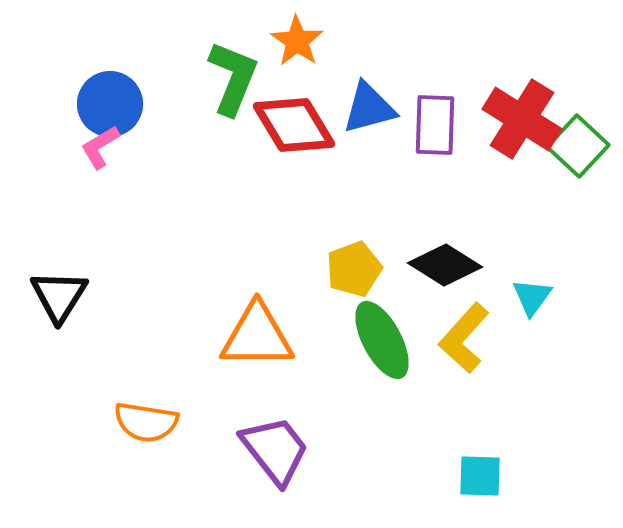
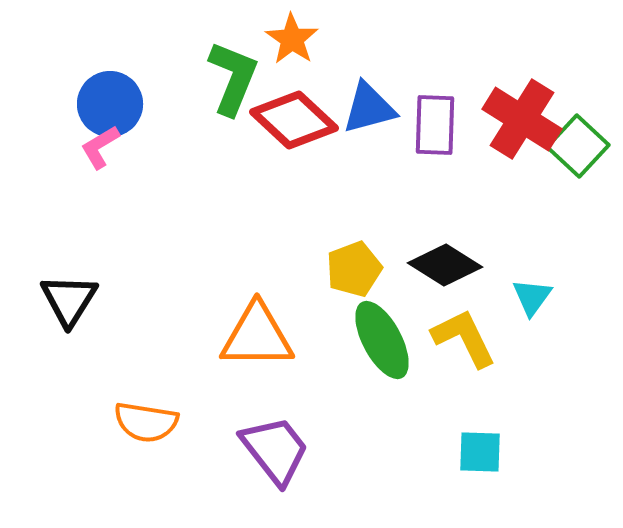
orange star: moved 5 px left, 2 px up
red diamond: moved 5 px up; rotated 16 degrees counterclockwise
black triangle: moved 10 px right, 4 px down
yellow L-shape: rotated 112 degrees clockwise
cyan square: moved 24 px up
